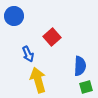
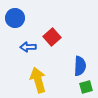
blue circle: moved 1 px right, 2 px down
blue arrow: moved 7 px up; rotated 112 degrees clockwise
